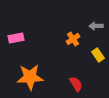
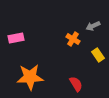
gray arrow: moved 3 px left; rotated 24 degrees counterclockwise
orange cross: rotated 24 degrees counterclockwise
